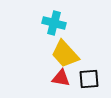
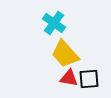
cyan cross: rotated 20 degrees clockwise
red triangle: moved 8 px right
